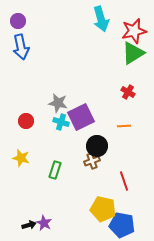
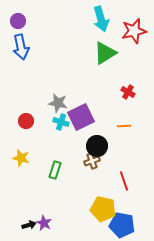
green triangle: moved 28 px left
